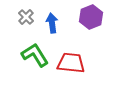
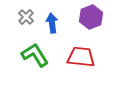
red trapezoid: moved 10 px right, 6 px up
